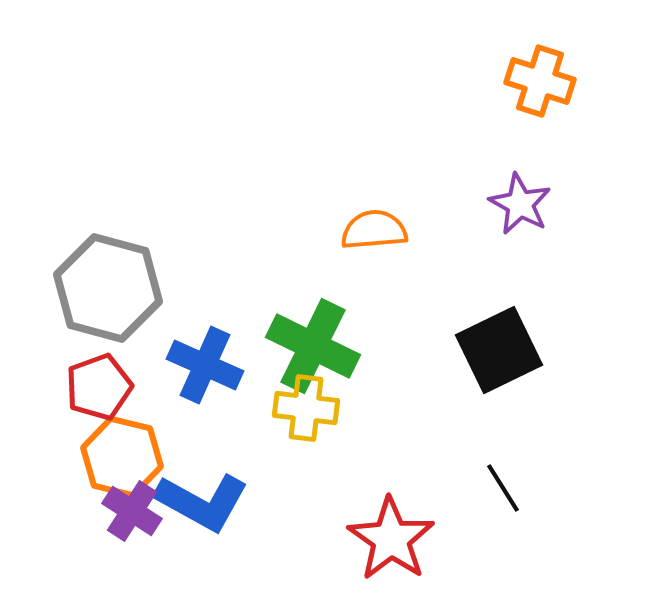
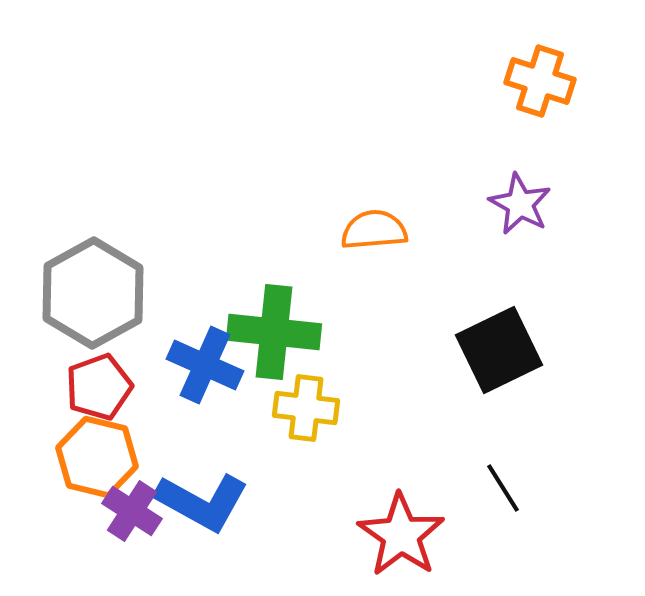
gray hexagon: moved 15 px left, 5 px down; rotated 16 degrees clockwise
green cross: moved 39 px left, 14 px up; rotated 20 degrees counterclockwise
orange hexagon: moved 25 px left
red star: moved 10 px right, 4 px up
